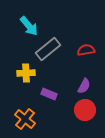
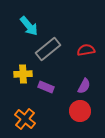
yellow cross: moved 3 px left, 1 px down
purple rectangle: moved 3 px left, 7 px up
red circle: moved 5 px left, 1 px down
